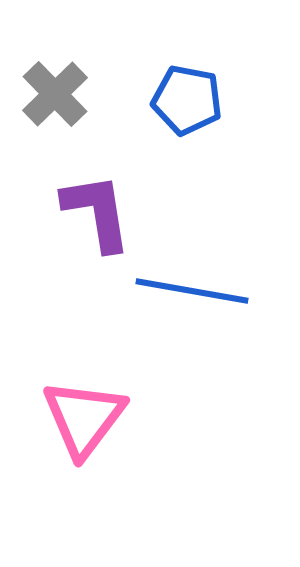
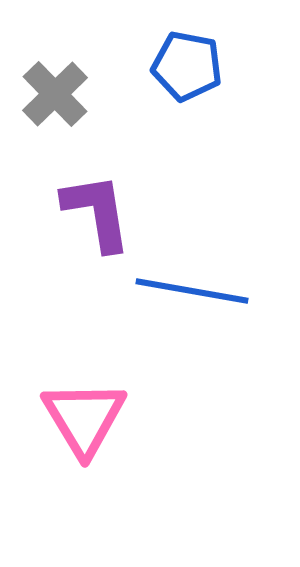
blue pentagon: moved 34 px up
pink triangle: rotated 8 degrees counterclockwise
